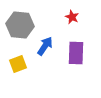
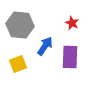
red star: moved 6 px down
purple rectangle: moved 6 px left, 4 px down
